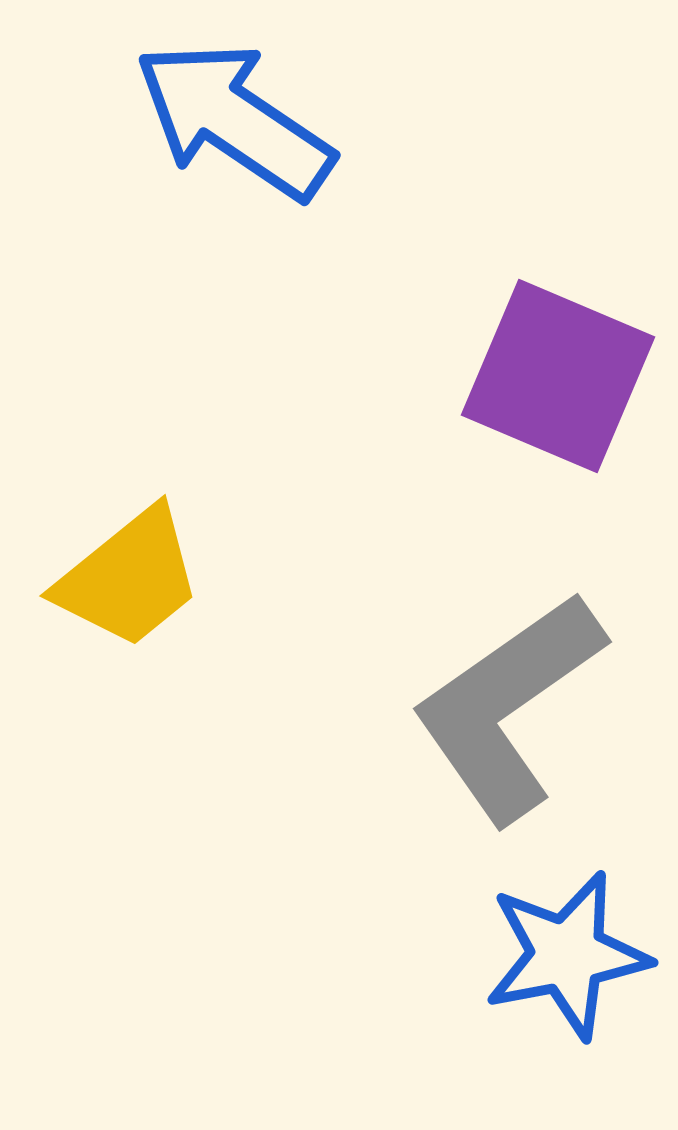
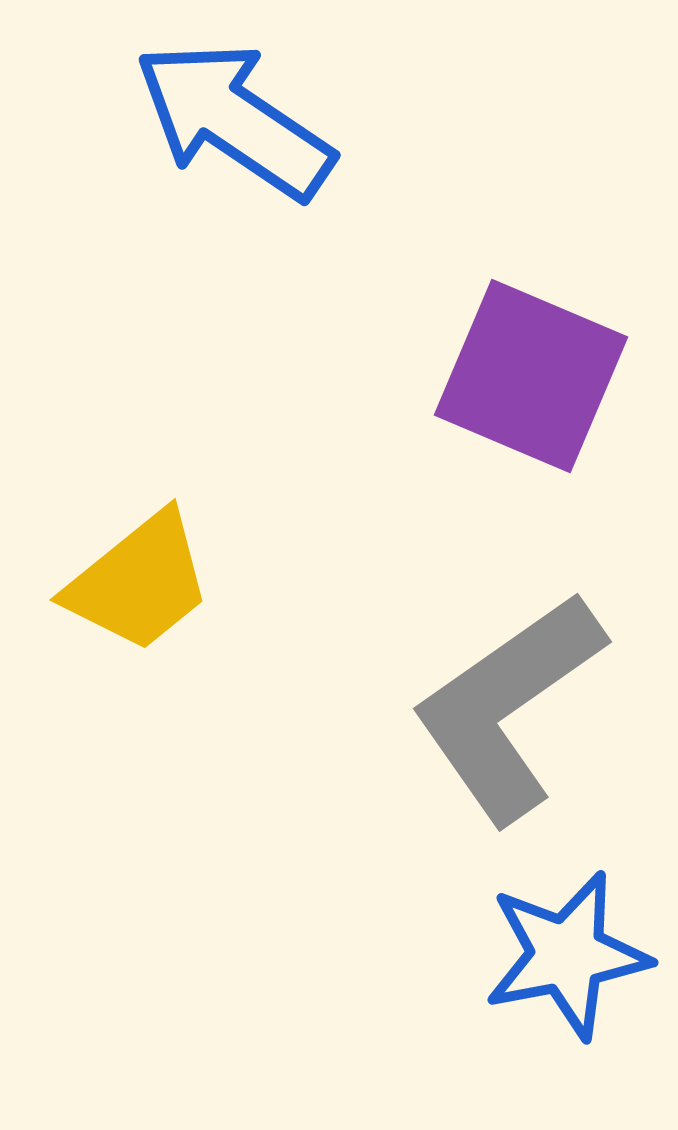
purple square: moved 27 px left
yellow trapezoid: moved 10 px right, 4 px down
